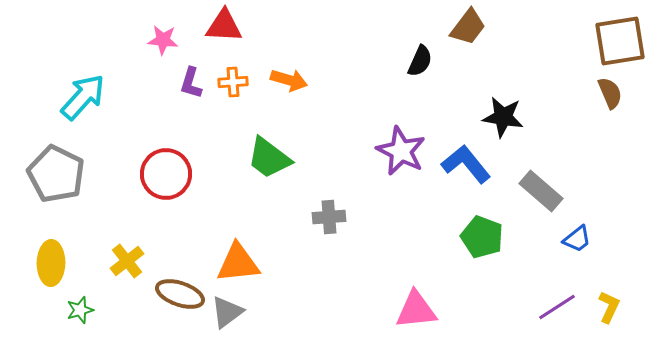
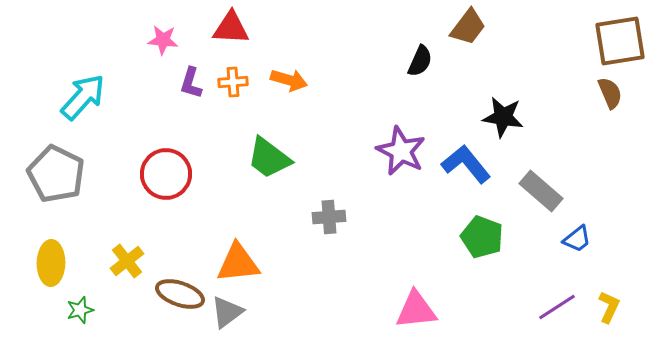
red triangle: moved 7 px right, 2 px down
